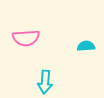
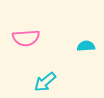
cyan arrow: rotated 45 degrees clockwise
